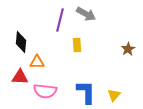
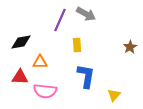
purple line: rotated 10 degrees clockwise
black diamond: rotated 75 degrees clockwise
brown star: moved 2 px right, 2 px up
orange triangle: moved 3 px right
blue L-shape: moved 16 px up; rotated 10 degrees clockwise
